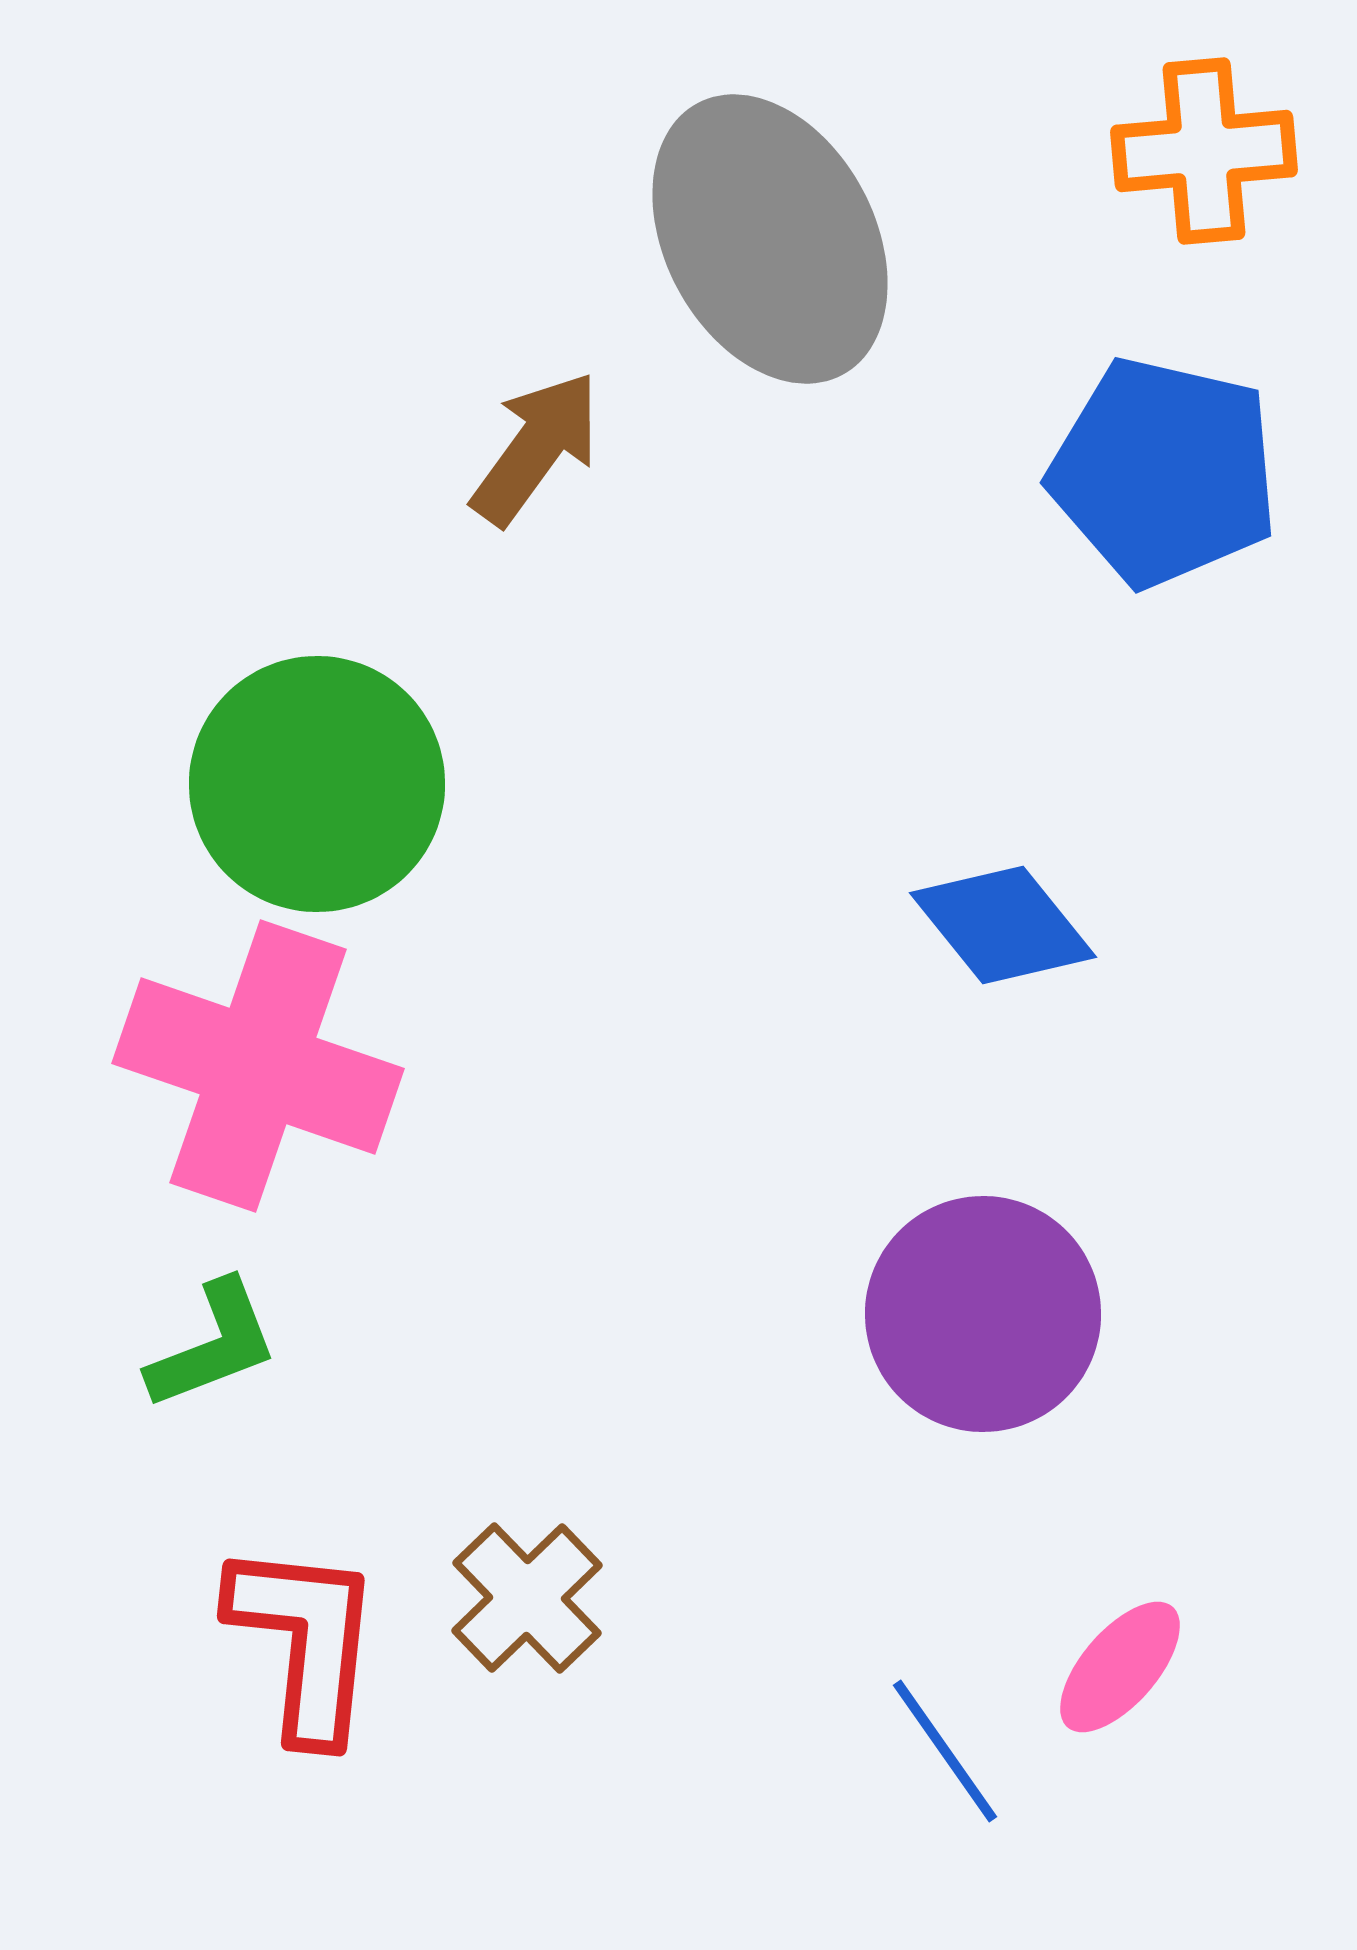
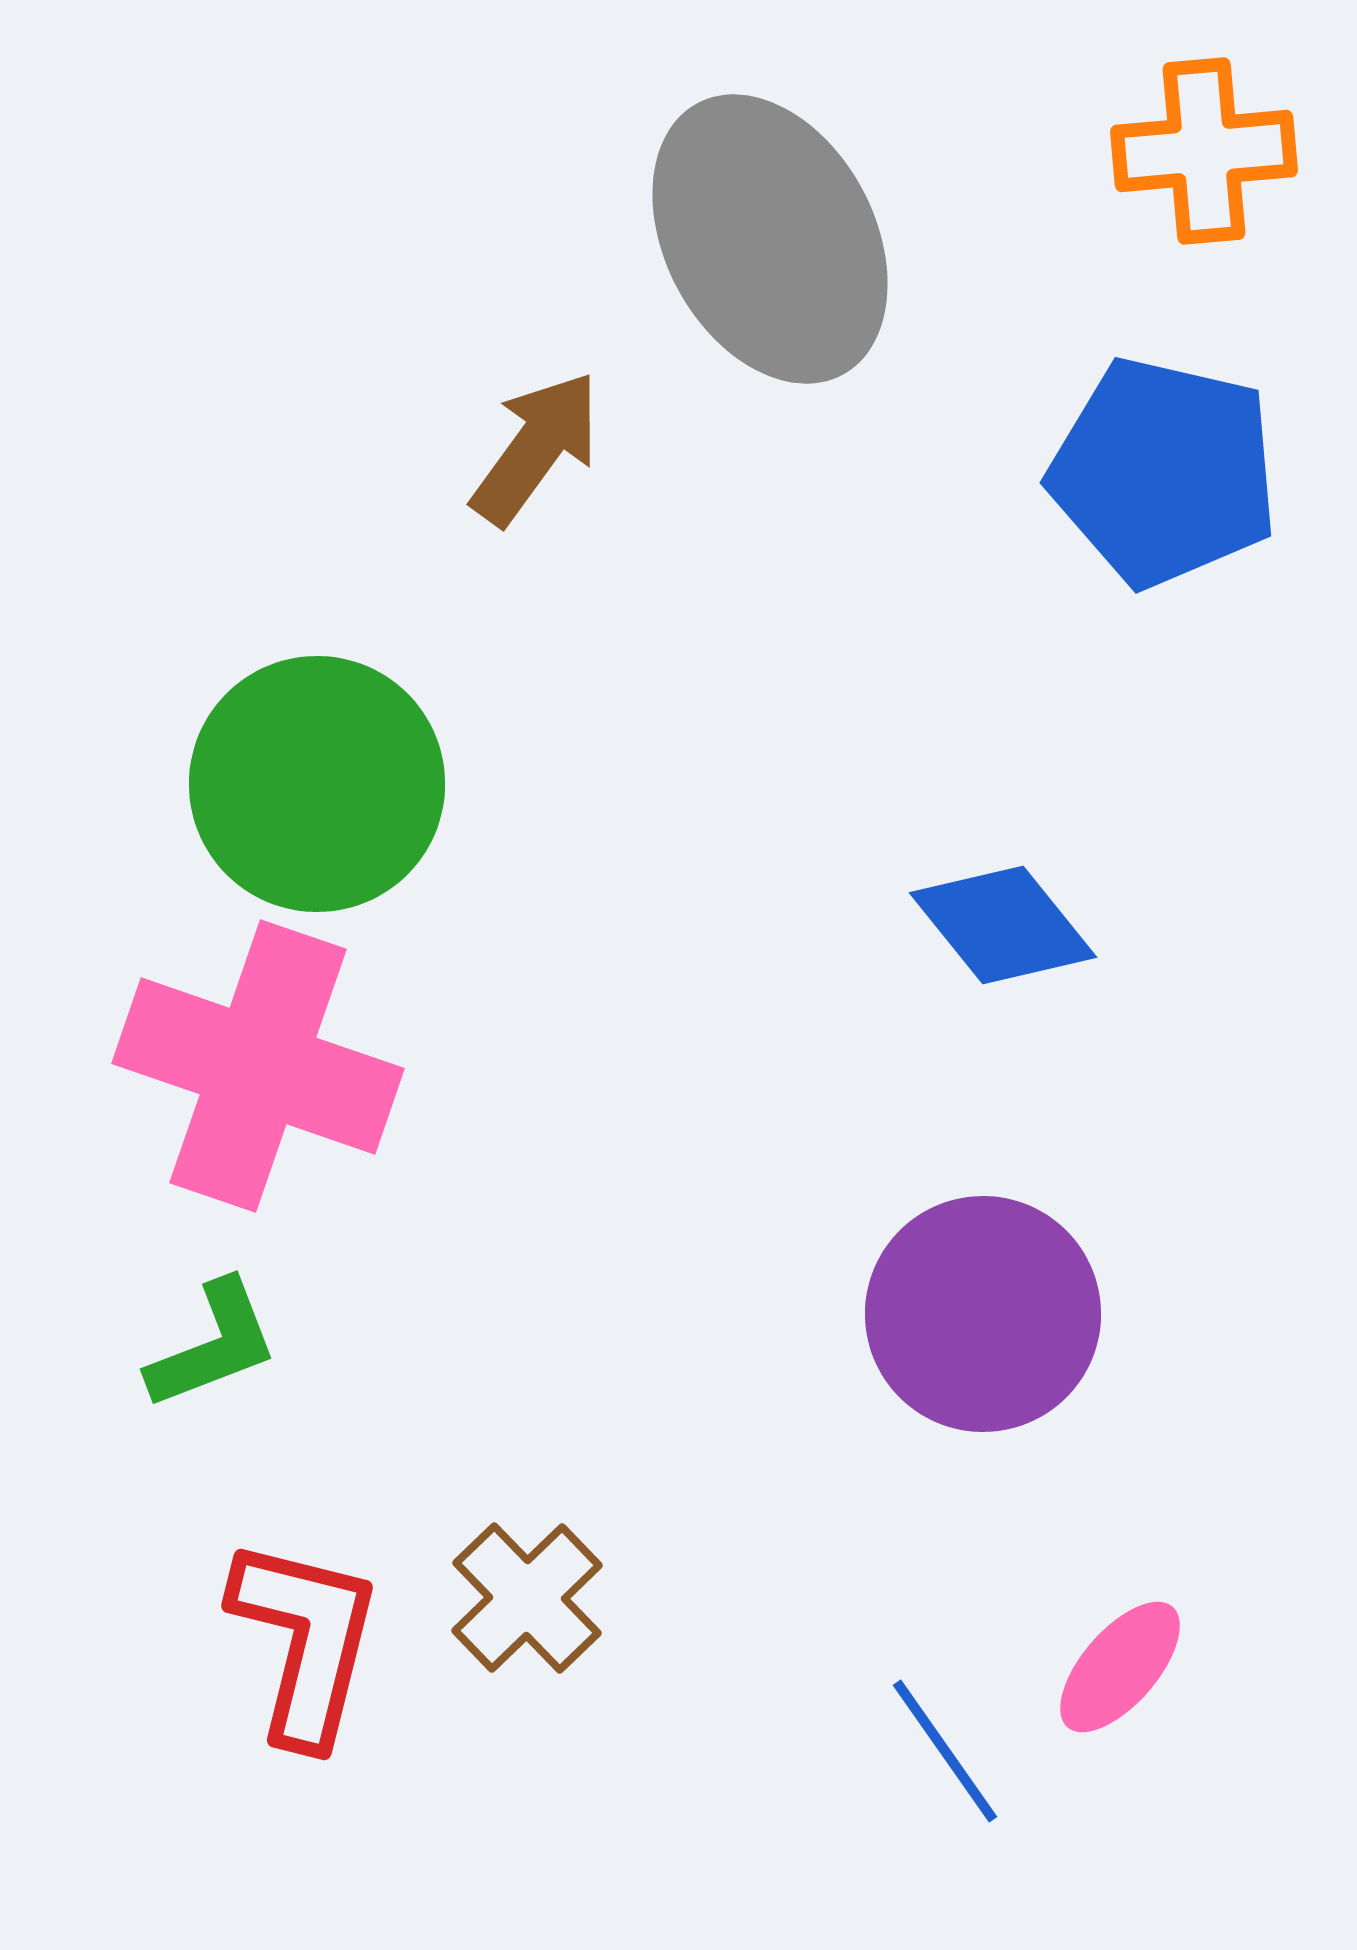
red L-shape: rotated 8 degrees clockwise
